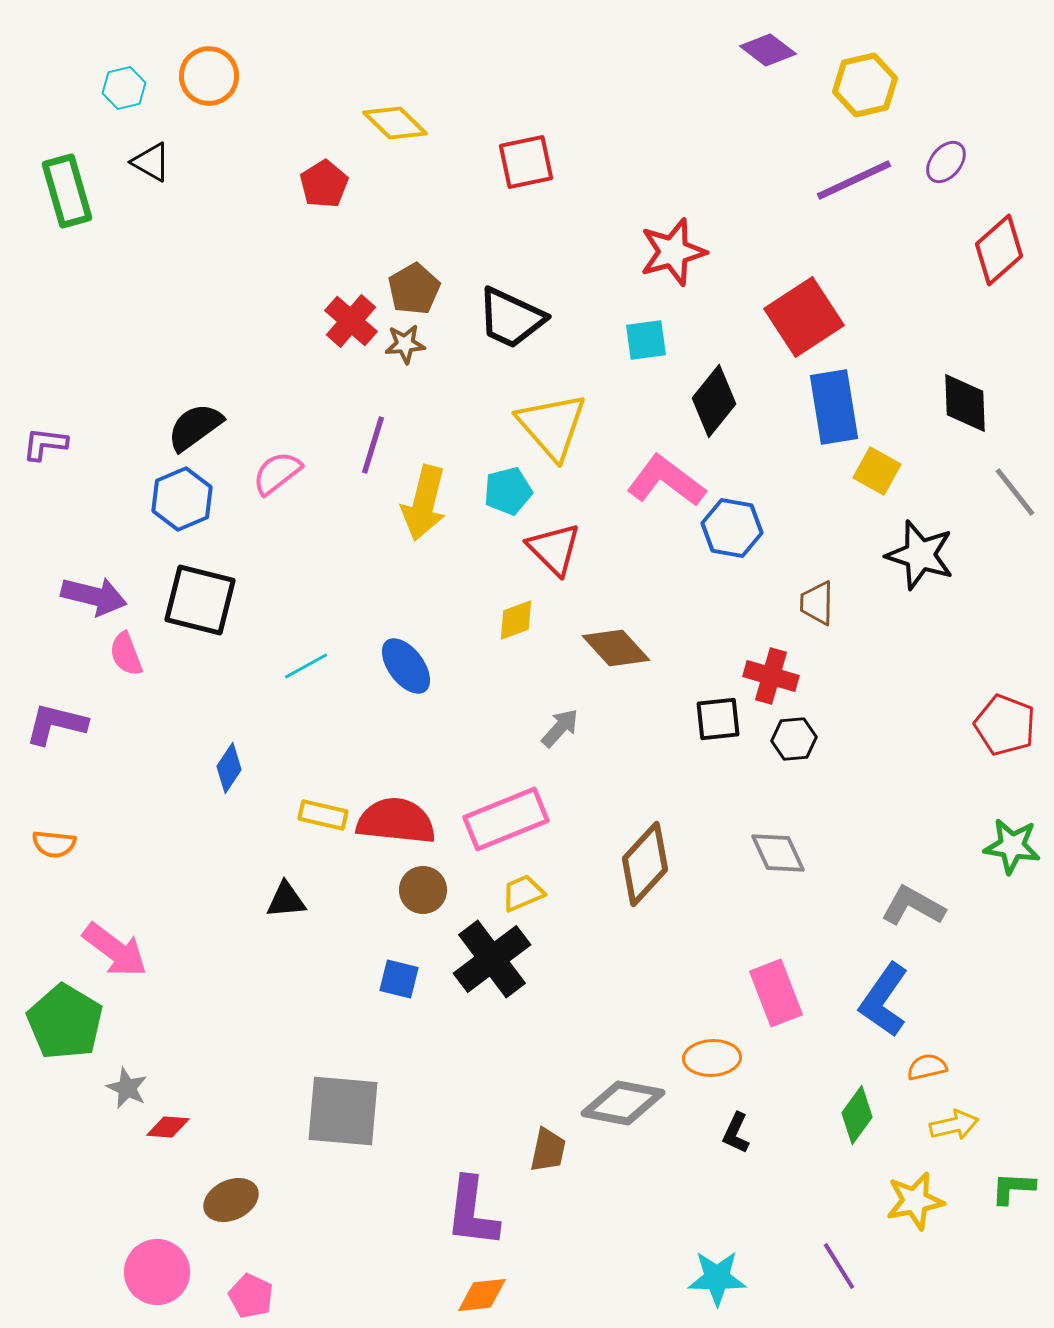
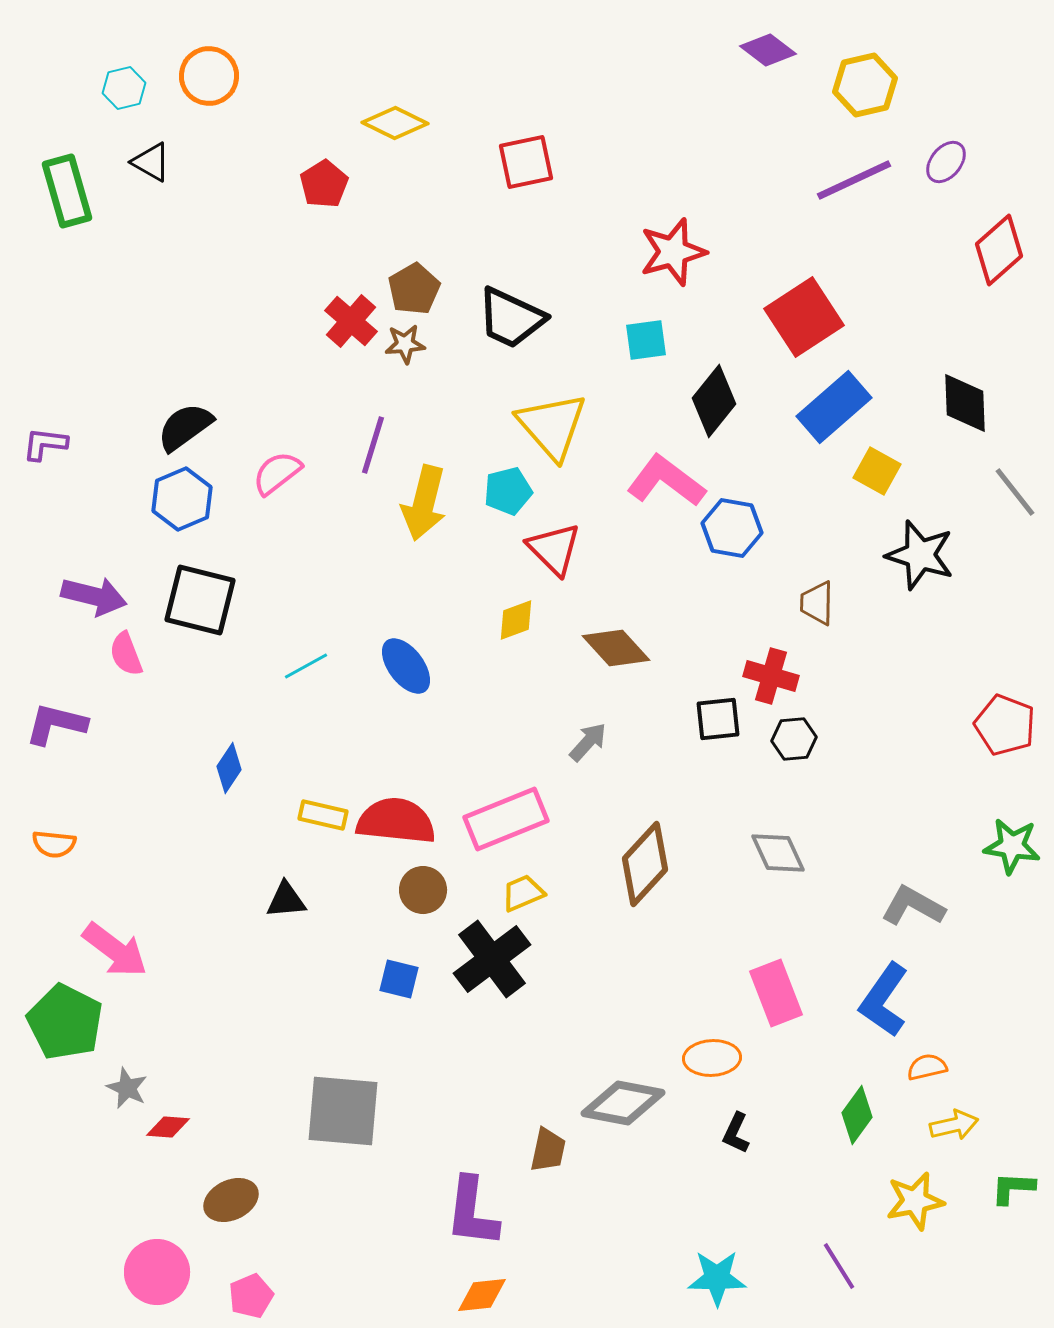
yellow diamond at (395, 123): rotated 18 degrees counterclockwise
blue rectangle at (834, 407): rotated 58 degrees clockwise
black semicircle at (195, 427): moved 10 px left
gray arrow at (560, 728): moved 28 px right, 14 px down
green pentagon at (65, 1022): rotated 4 degrees counterclockwise
pink pentagon at (251, 1296): rotated 24 degrees clockwise
